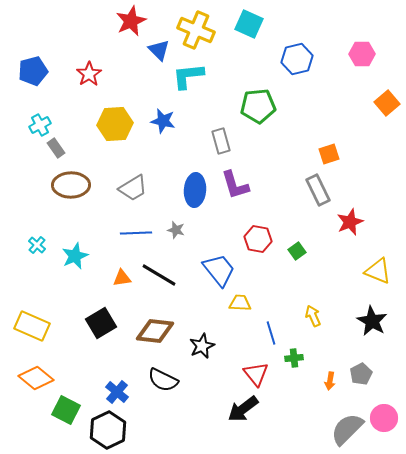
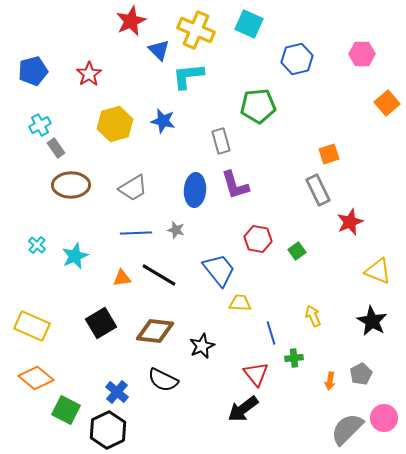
yellow hexagon at (115, 124): rotated 12 degrees counterclockwise
